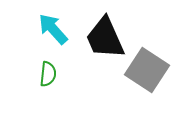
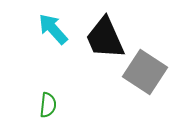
gray square: moved 2 px left, 2 px down
green semicircle: moved 31 px down
